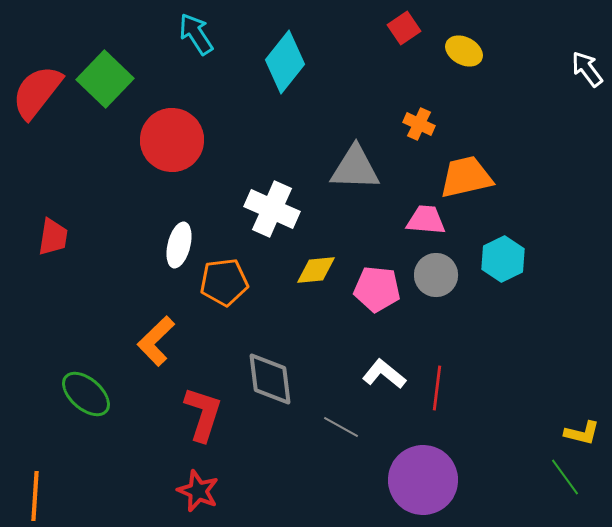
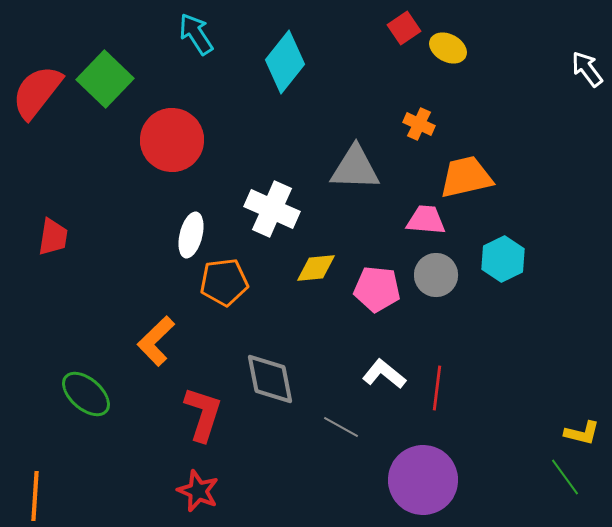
yellow ellipse: moved 16 px left, 3 px up
white ellipse: moved 12 px right, 10 px up
yellow diamond: moved 2 px up
gray diamond: rotated 4 degrees counterclockwise
